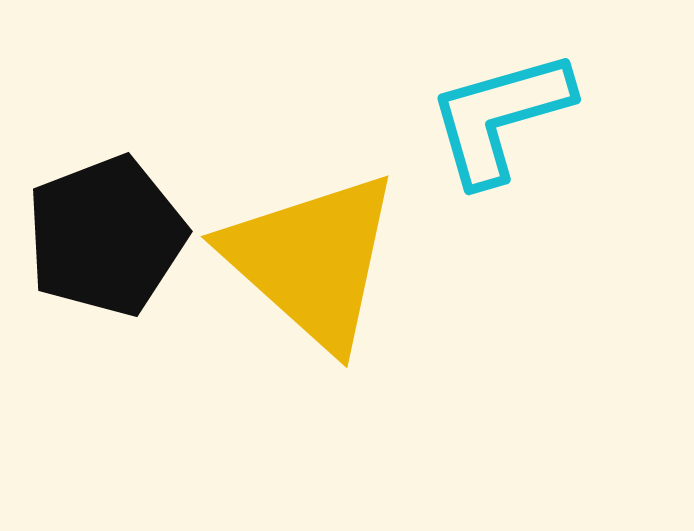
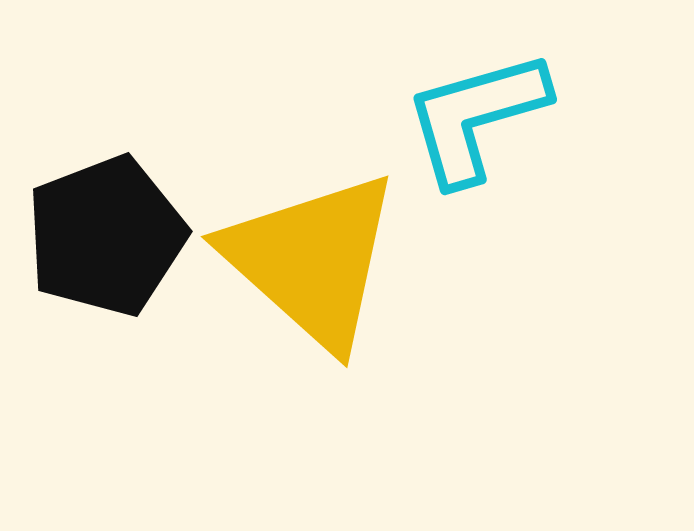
cyan L-shape: moved 24 px left
